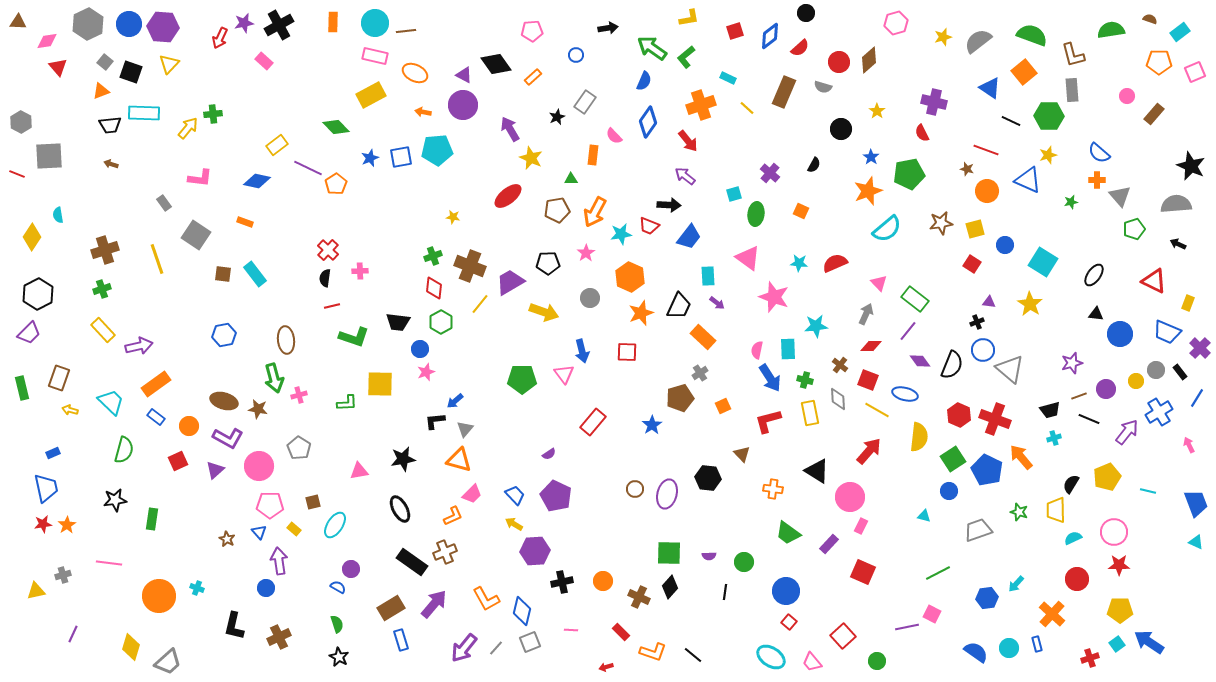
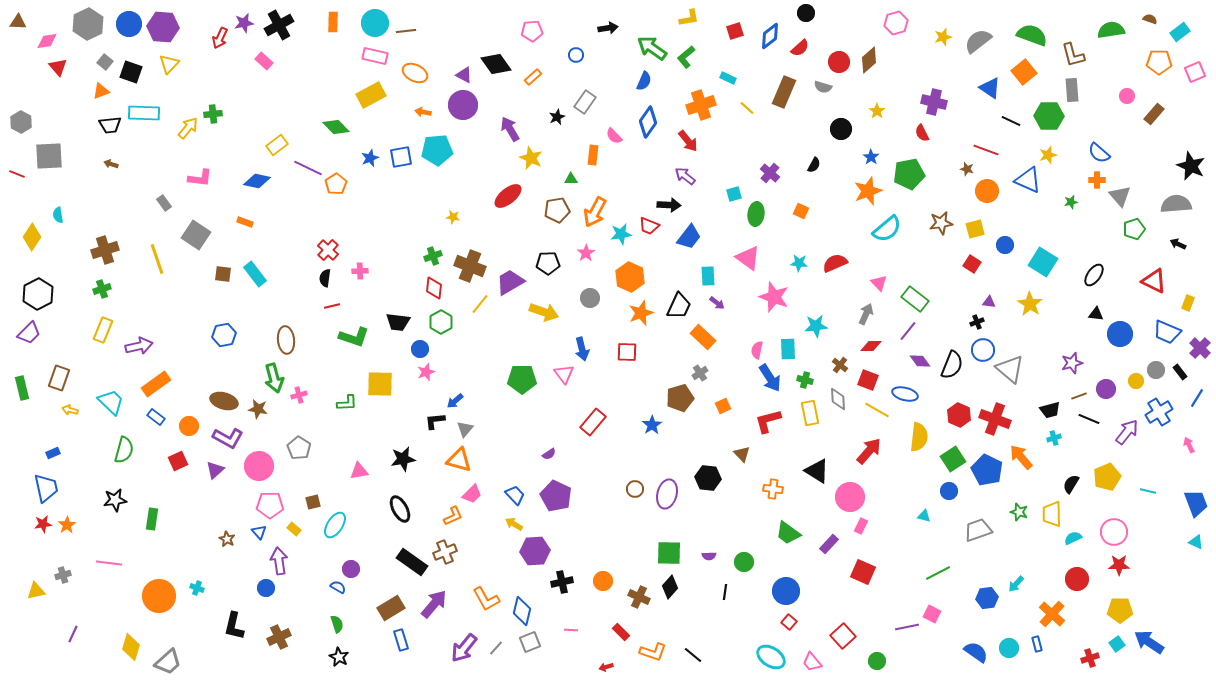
yellow rectangle at (103, 330): rotated 65 degrees clockwise
blue arrow at (582, 351): moved 2 px up
yellow trapezoid at (1056, 510): moved 4 px left, 4 px down
